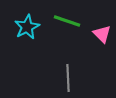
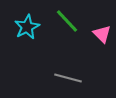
green line: rotated 28 degrees clockwise
gray line: rotated 72 degrees counterclockwise
